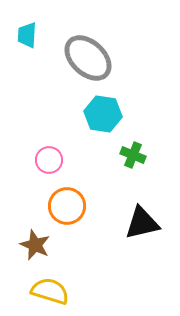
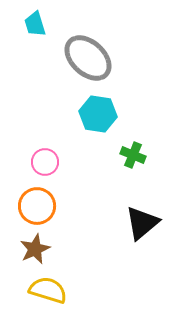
cyan trapezoid: moved 8 px right, 11 px up; rotated 20 degrees counterclockwise
cyan hexagon: moved 5 px left
pink circle: moved 4 px left, 2 px down
orange circle: moved 30 px left
black triangle: rotated 27 degrees counterclockwise
brown star: moved 4 px down; rotated 24 degrees clockwise
yellow semicircle: moved 2 px left, 1 px up
